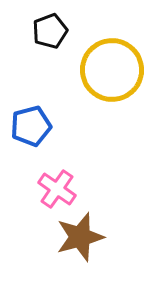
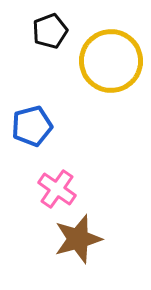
yellow circle: moved 1 px left, 9 px up
blue pentagon: moved 1 px right
brown star: moved 2 px left, 2 px down
